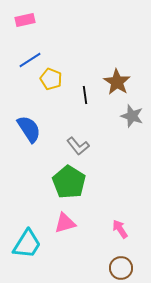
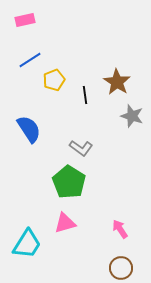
yellow pentagon: moved 3 px right, 1 px down; rotated 30 degrees clockwise
gray L-shape: moved 3 px right, 2 px down; rotated 15 degrees counterclockwise
